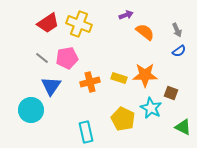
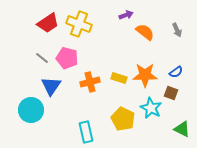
blue semicircle: moved 3 px left, 21 px down
pink pentagon: rotated 25 degrees clockwise
green triangle: moved 1 px left, 2 px down
